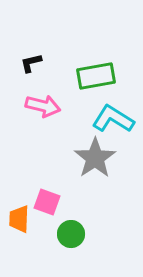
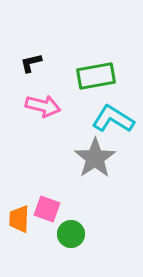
pink square: moved 7 px down
